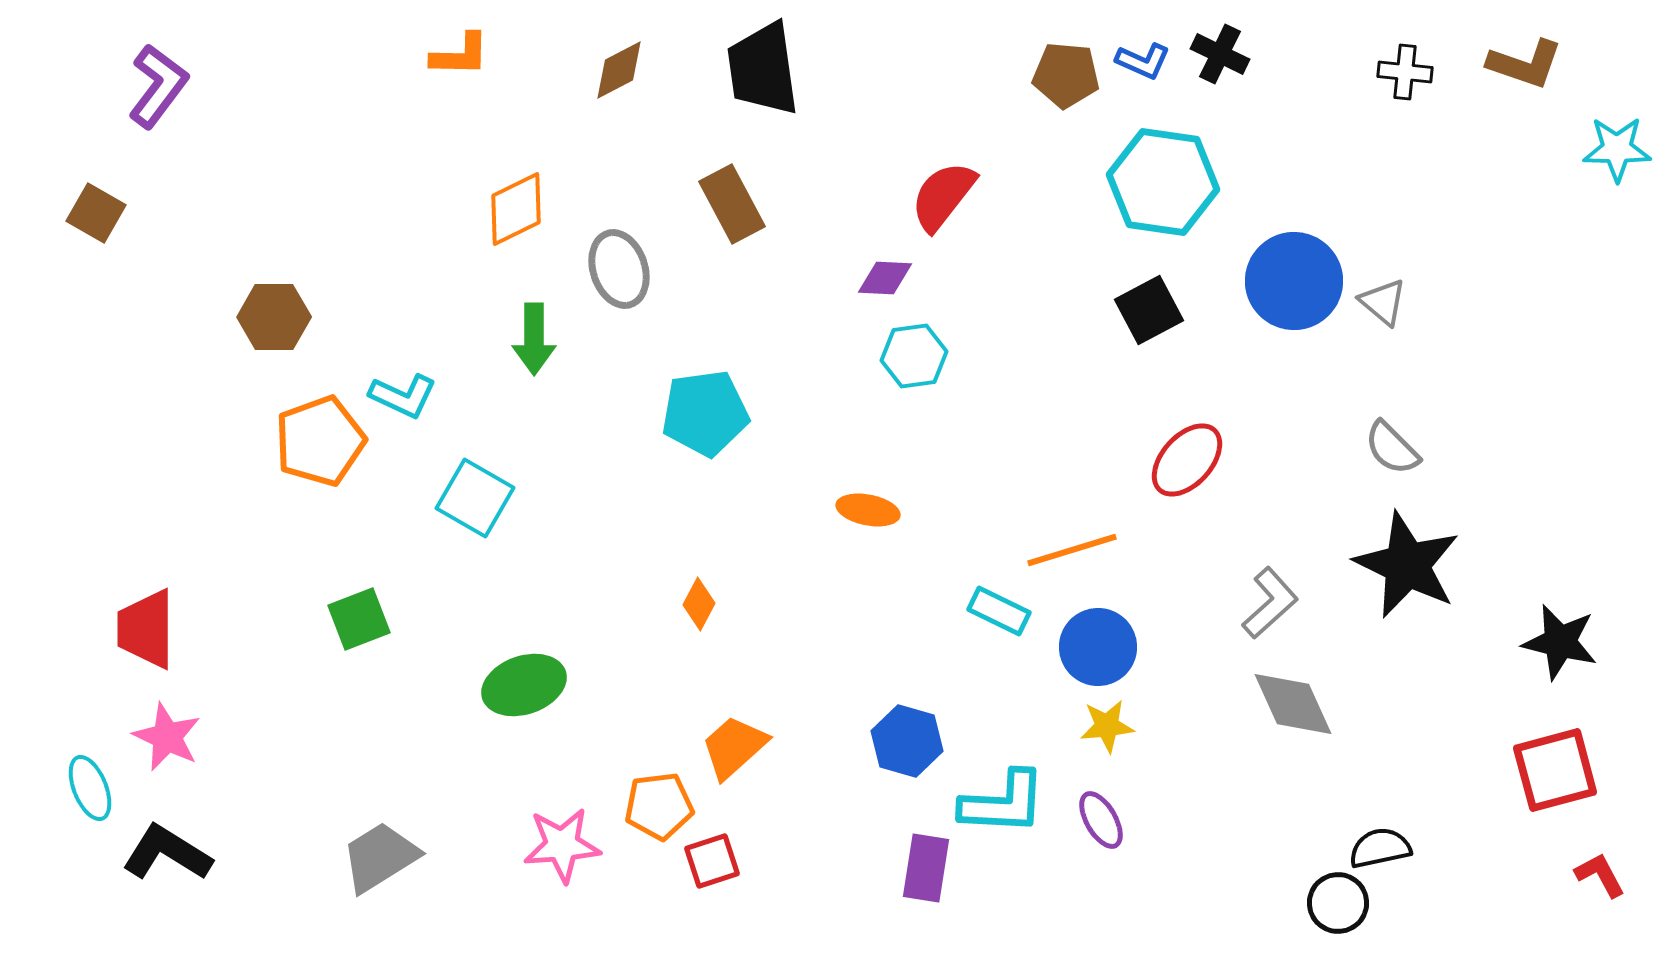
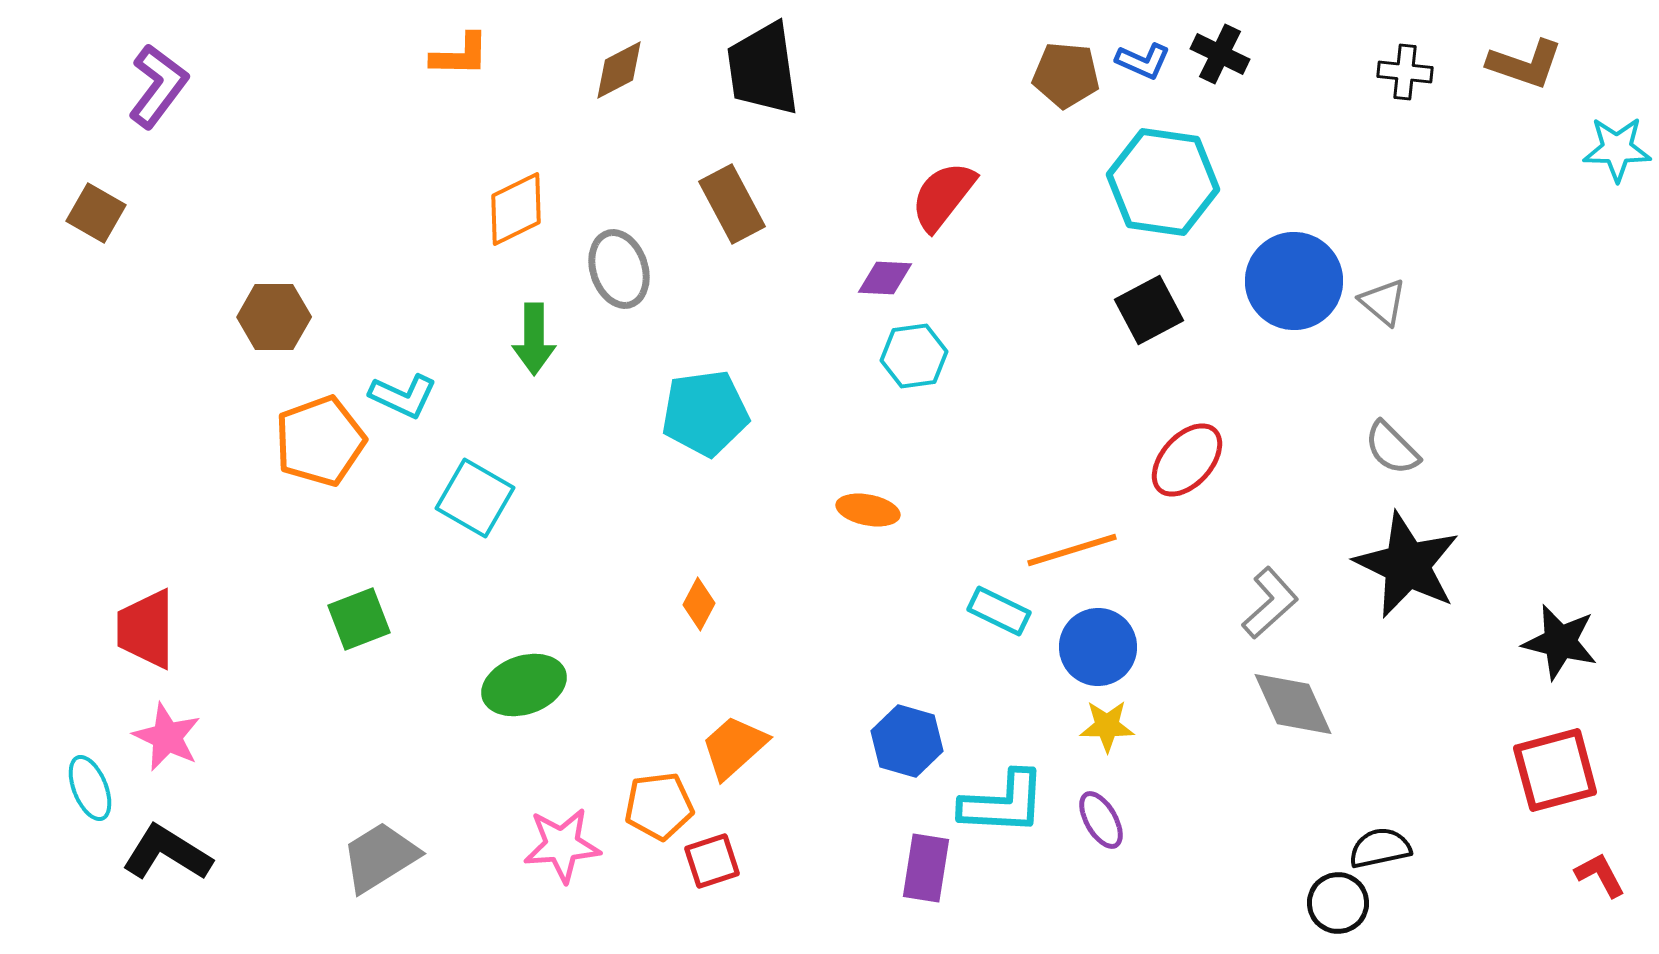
yellow star at (1107, 726): rotated 6 degrees clockwise
